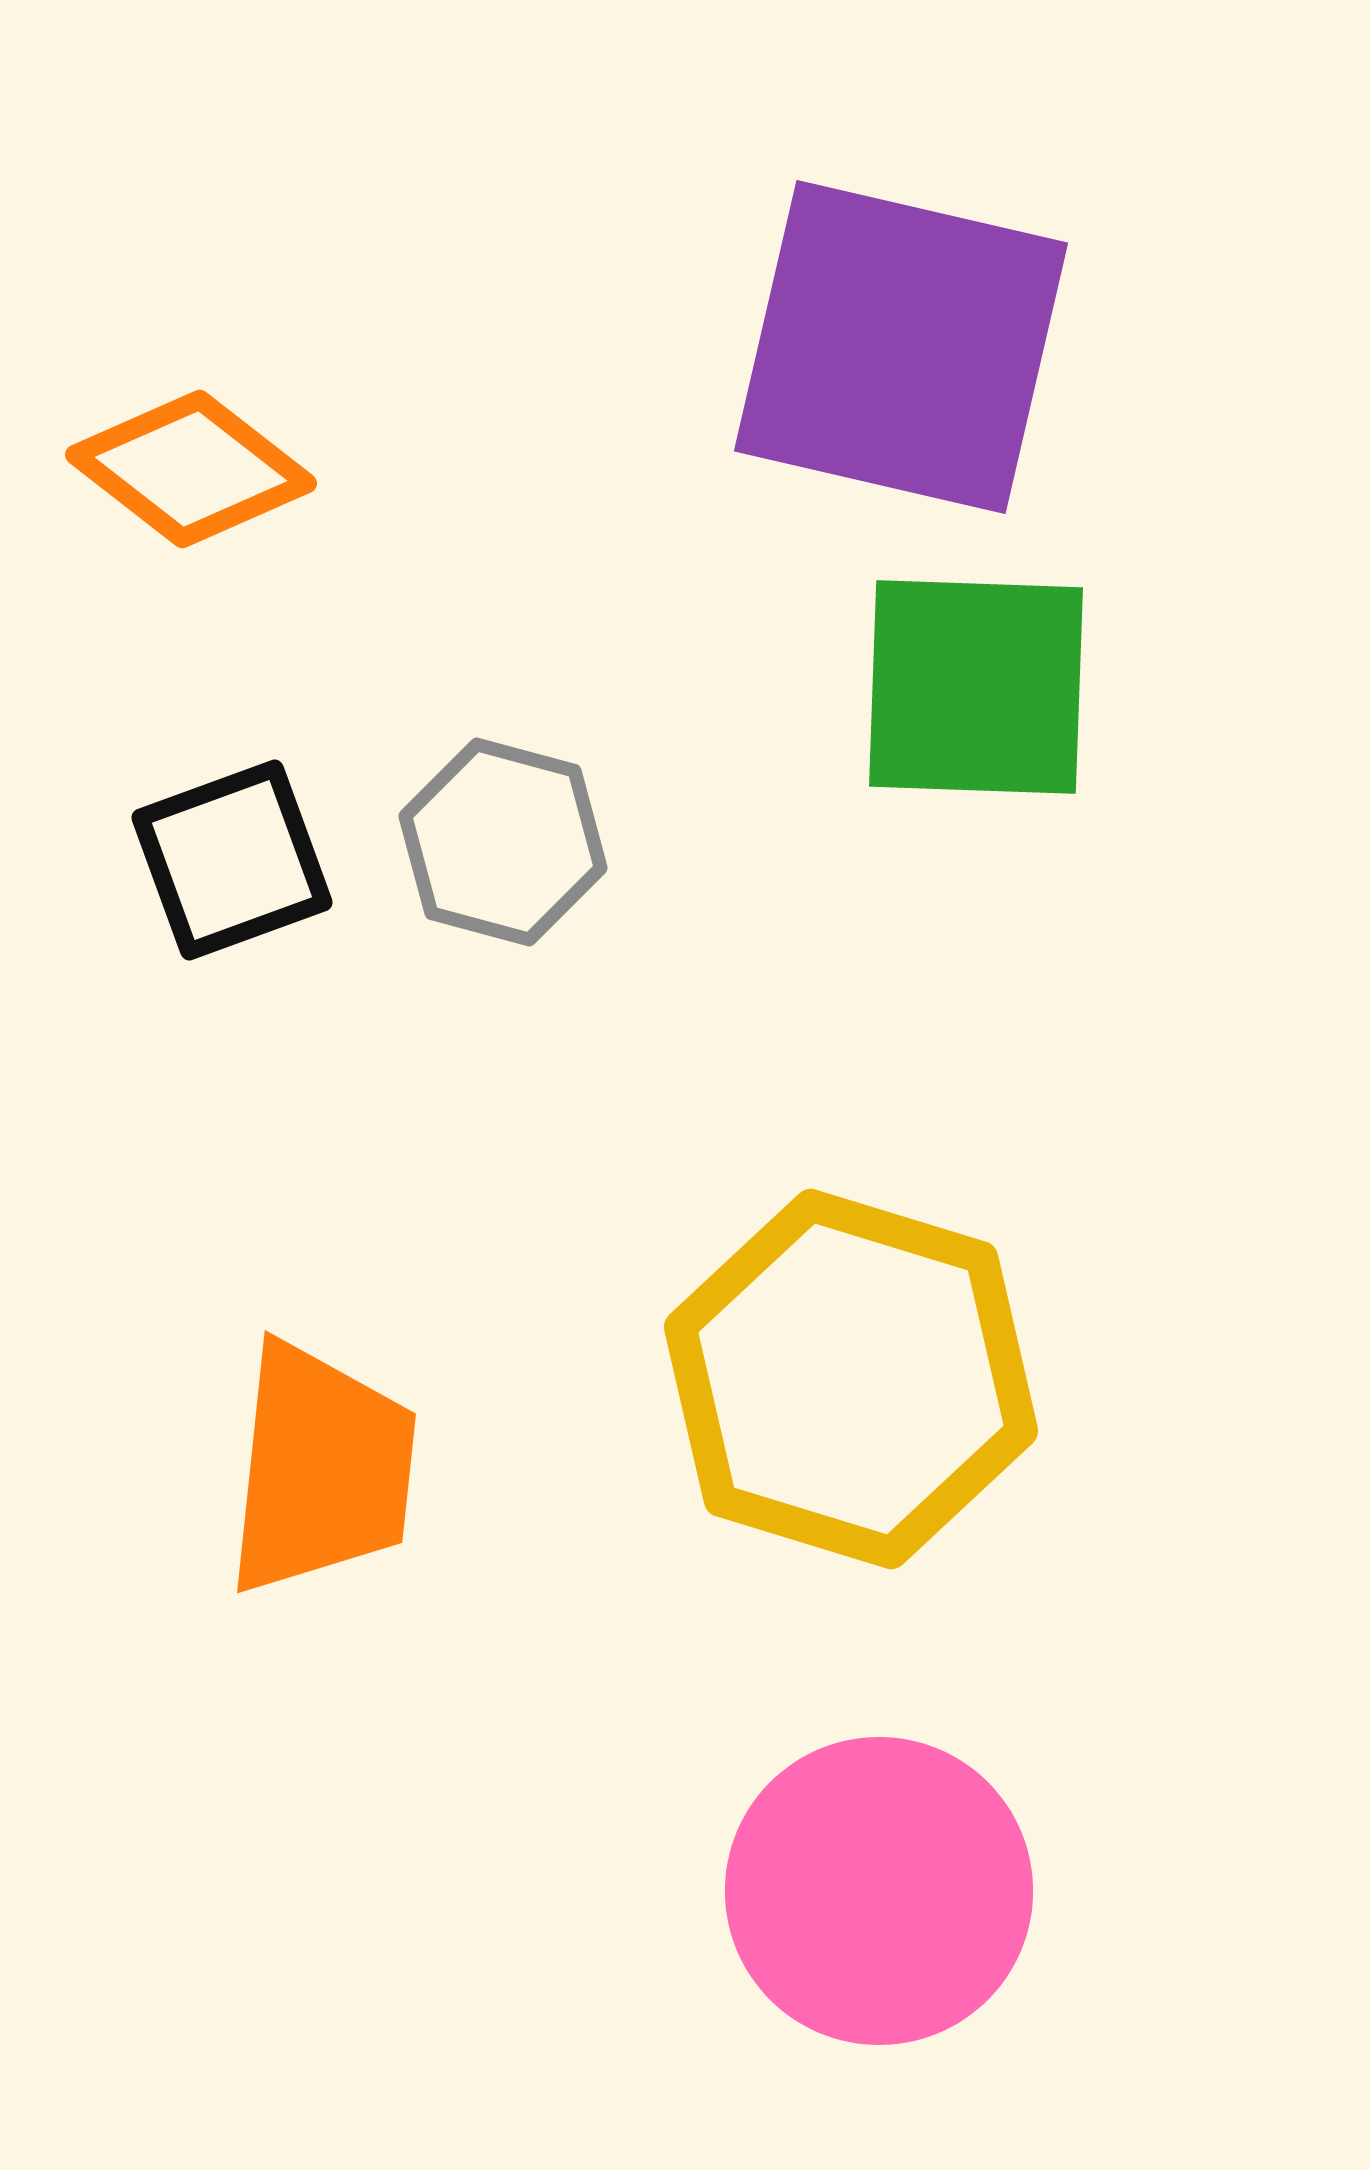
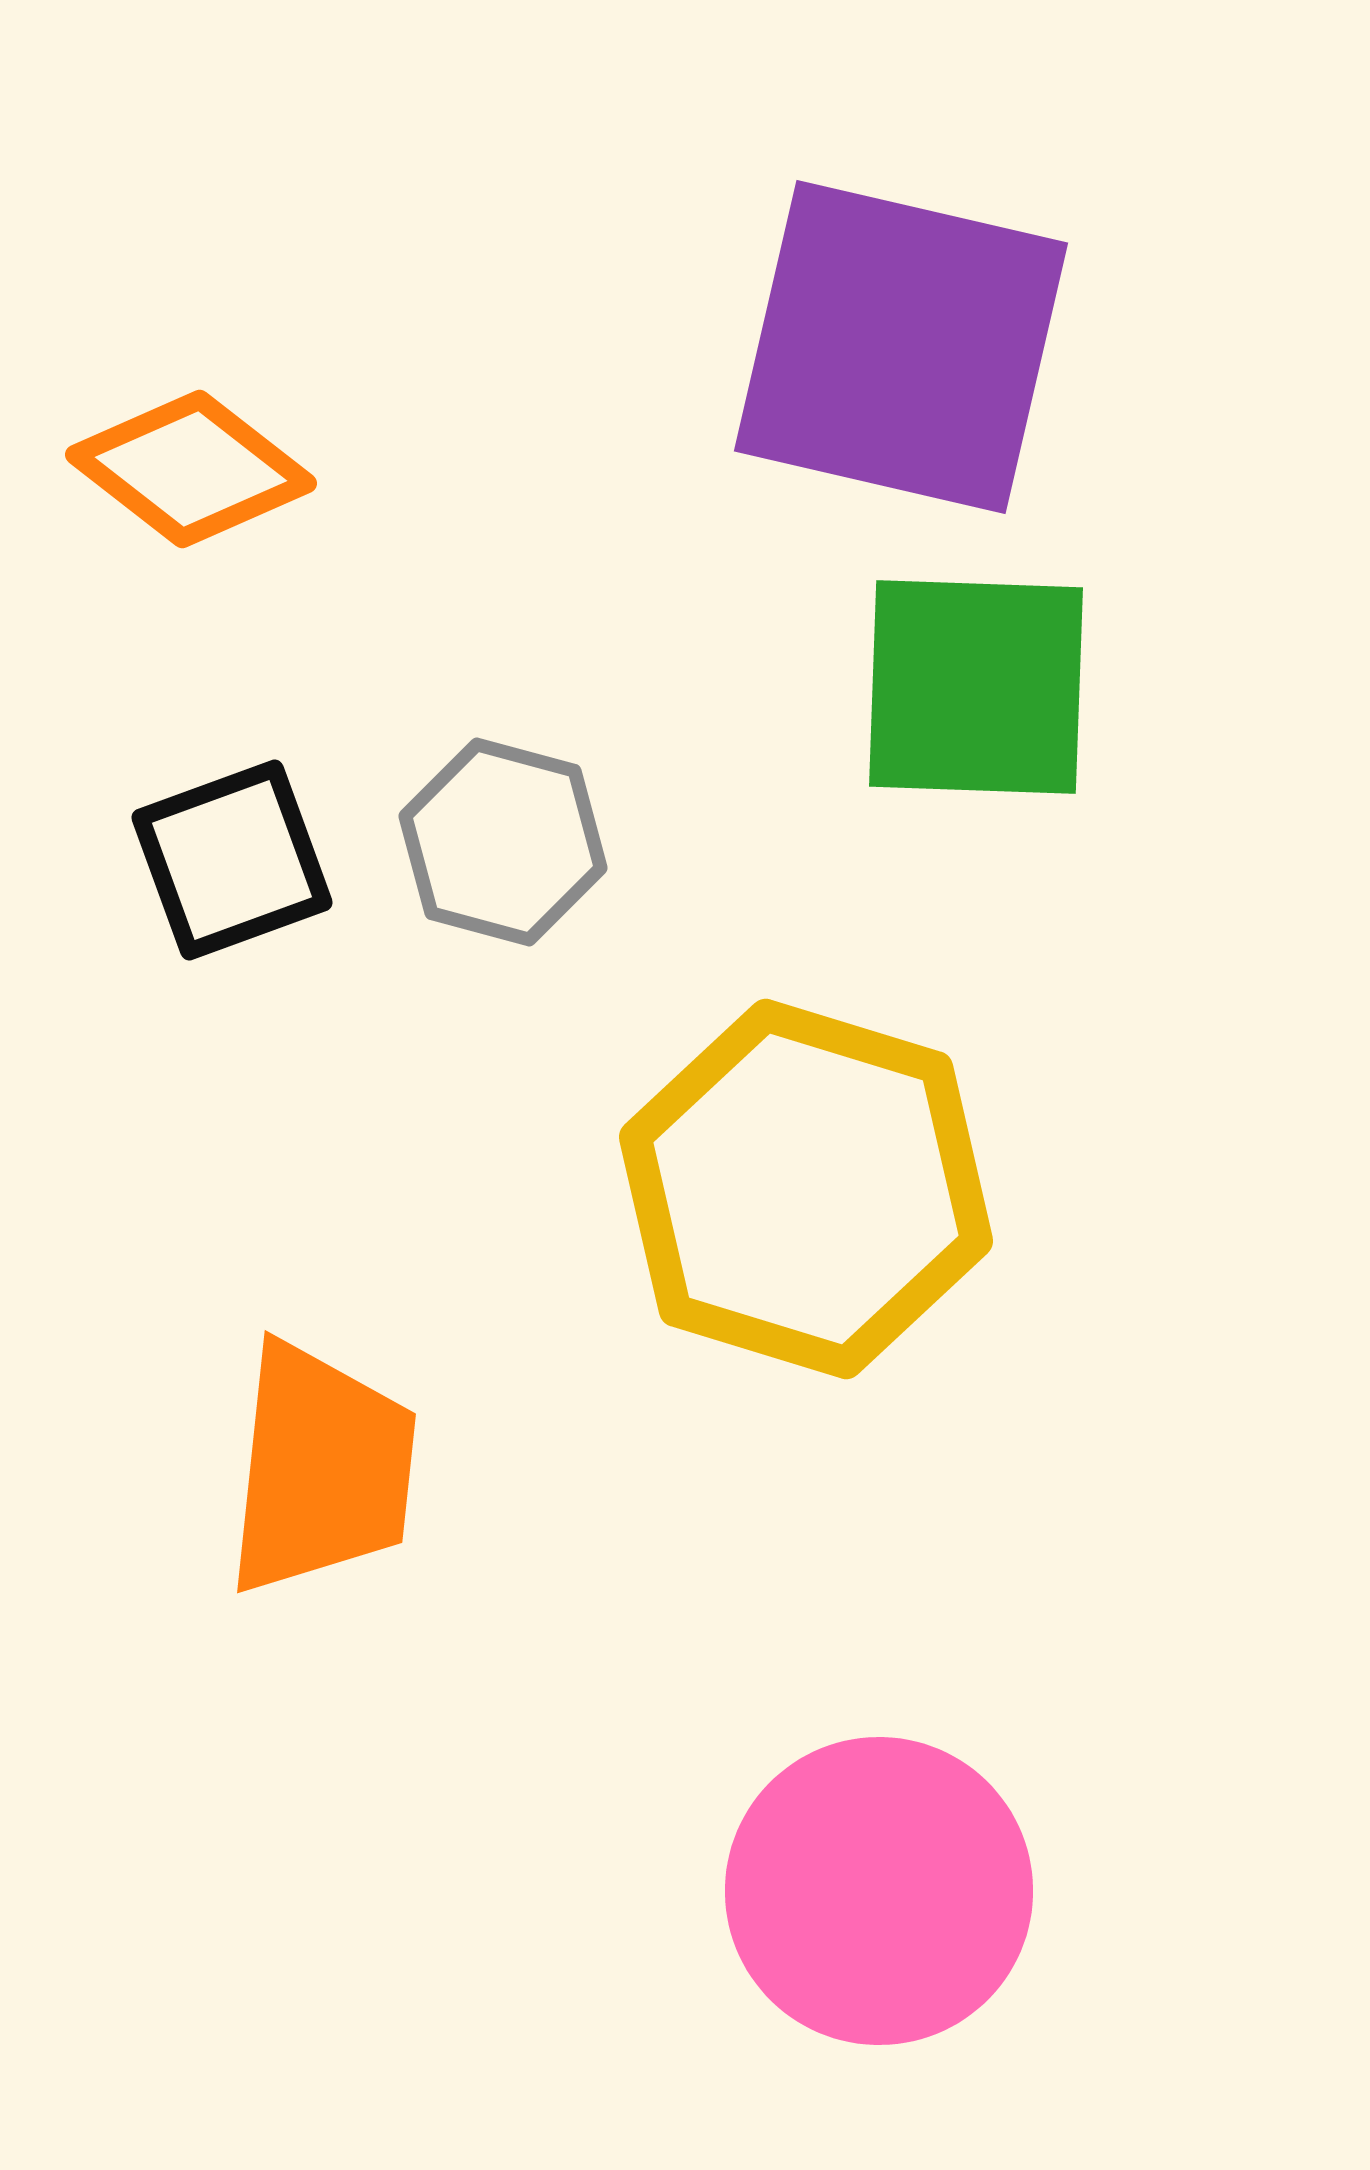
yellow hexagon: moved 45 px left, 190 px up
